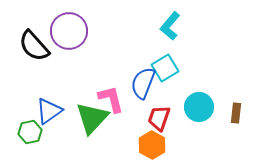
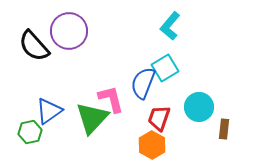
brown rectangle: moved 12 px left, 16 px down
